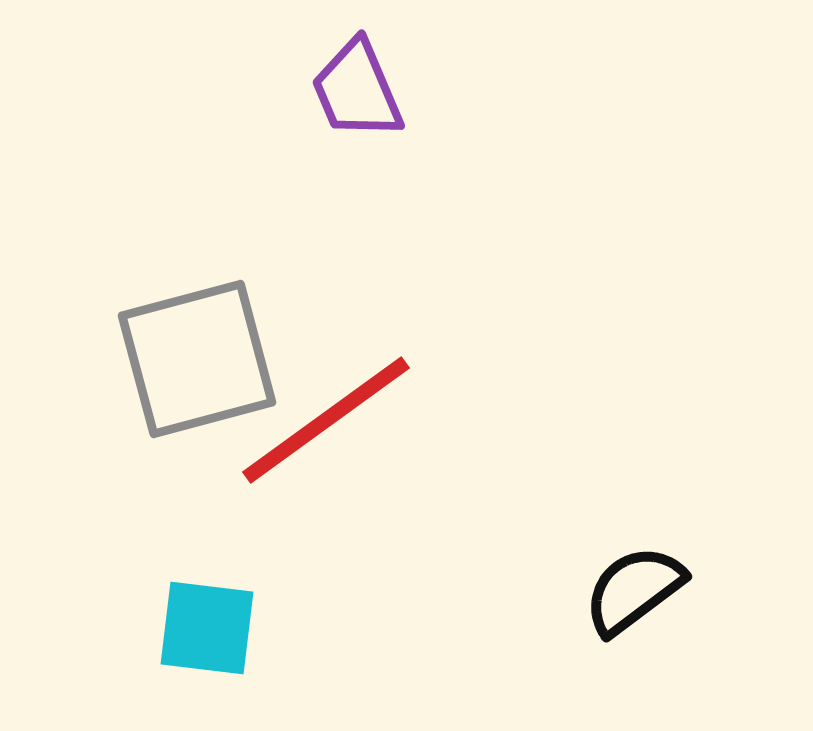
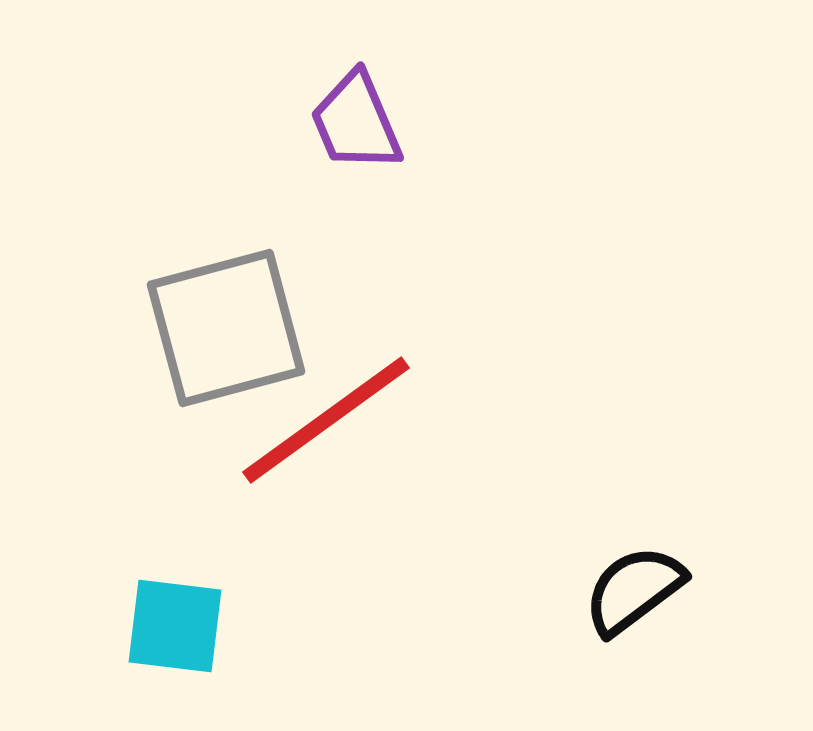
purple trapezoid: moved 1 px left, 32 px down
gray square: moved 29 px right, 31 px up
cyan square: moved 32 px left, 2 px up
